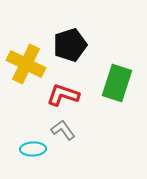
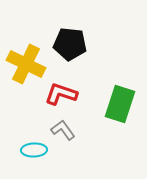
black pentagon: moved 1 px up; rotated 24 degrees clockwise
green rectangle: moved 3 px right, 21 px down
red L-shape: moved 2 px left, 1 px up
cyan ellipse: moved 1 px right, 1 px down
